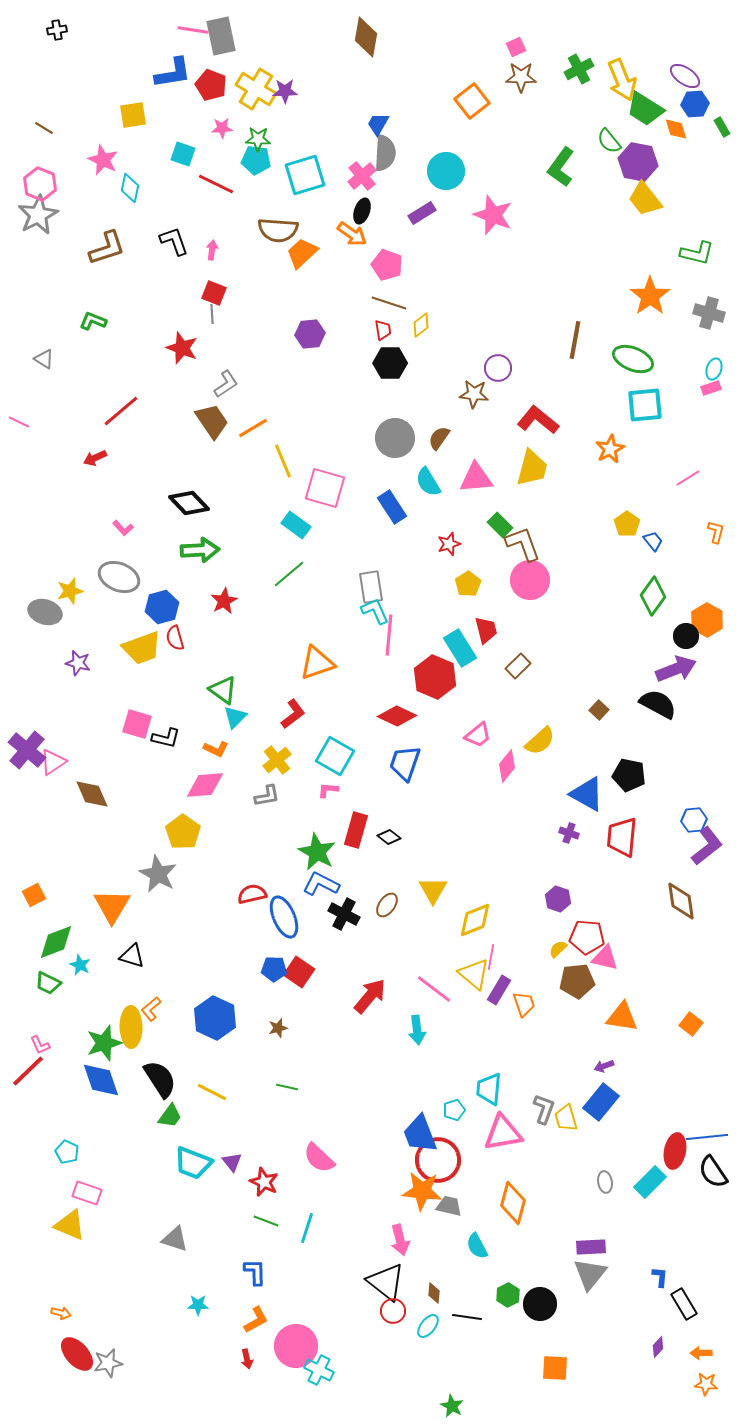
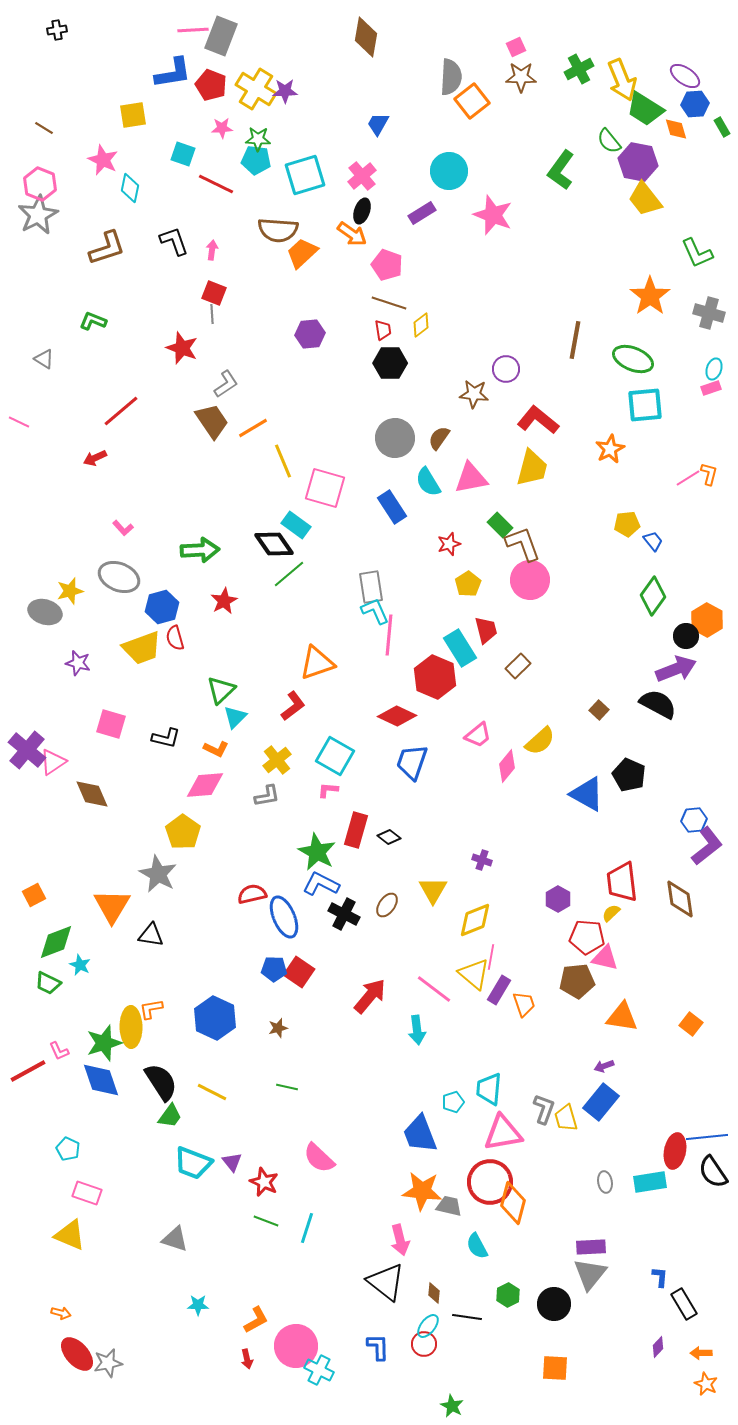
pink line at (193, 30): rotated 12 degrees counterclockwise
gray rectangle at (221, 36): rotated 33 degrees clockwise
gray semicircle at (385, 153): moved 66 px right, 76 px up
green L-shape at (561, 167): moved 3 px down
cyan circle at (446, 171): moved 3 px right
green L-shape at (697, 253): rotated 52 degrees clockwise
purple circle at (498, 368): moved 8 px right, 1 px down
pink triangle at (476, 478): moved 5 px left; rotated 6 degrees counterclockwise
black diamond at (189, 503): moved 85 px right, 41 px down; rotated 9 degrees clockwise
yellow pentagon at (627, 524): rotated 30 degrees clockwise
orange L-shape at (716, 532): moved 7 px left, 58 px up
green triangle at (223, 690): moved 2 px left; rotated 40 degrees clockwise
red L-shape at (293, 714): moved 8 px up
pink square at (137, 724): moved 26 px left
blue trapezoid at (405, 763): moved 7 px right, 1 px up
black pentagon at (629, 775): rotated 12 degrees clockwise
purple cross at (569, 833): moved 87 px left, 27 px down
red trapezoid at (622, 837): moved 45 px down; rotated 12 degrees counterclockwise
purple hexagon at (558, 899): rotated 10 degrees clockwise
brown diamond at (681, 901): moved 1 px left, 2 px up
yellow semicircle at (558, 949): moved 53 px right, 36 px up
black triangle at (132, 956): moved 19 px right, 21 px up; rotated 8 degrees counterclockwise
orange L-shape at (151, 1009): rotated 30 degrees clockwise
pink L-shape at (40, 1045): moved 19 px right, 6 px down
red line at (28, 1071): rotated 15 degrees clockwise
black semicircle at (160, 1079): moved 1 px right, 3 px down
cyan pentagon at (454, 1110): moved 1 px left, 8 px up
cyan pentagon at (67, 1152): moved 1 px right, 3 px up
red circle at (438, 1160): moved 52 px right, 22 px down
cyan rectangle at (650, 1182): rotated 36 degrees clockwise
yellow triangle at (70, 1225): moved 10 px down
blue L-shape at (255, 1272): moved 123 px right, 75 px down
black circle at (540, 1304): moved 14 px right
red circle at (393, 1311): moved 31 px right, 33 px down
orange star at (706, 1384): rotated 20 degrees clockwise
